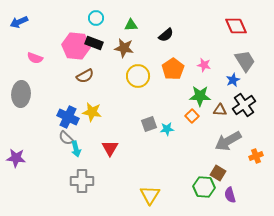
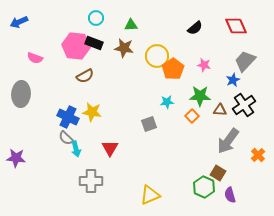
black semicircle: moved 29 px right, 7 px up
gray trapezoid: rotated 105 degrees counterclockwise
yellow circle: moved 19 px right, 20 px up
cyan star: moved 27 px up
gray arrow: rotated 24 degrees counterclockwise
orange cross: moved 2 px right, 1 px up; rotated 24 degrees counterclockwise
gray cross: moved 9 px right
green hexagon: rotated 20 degrees clockwise
yellow triangle: rotated 35 degrees clockwise
